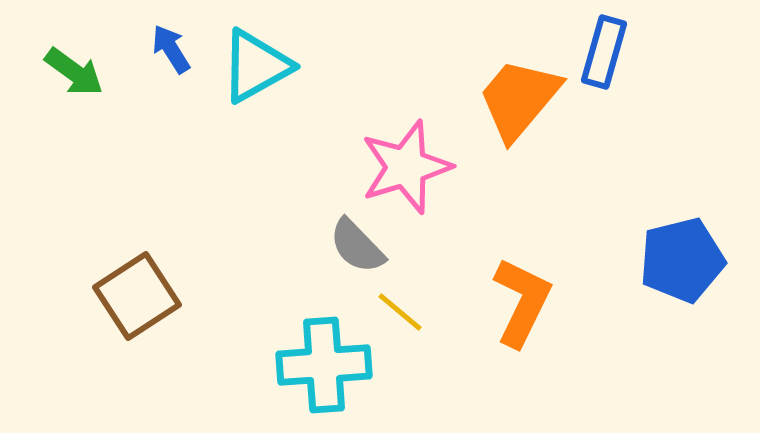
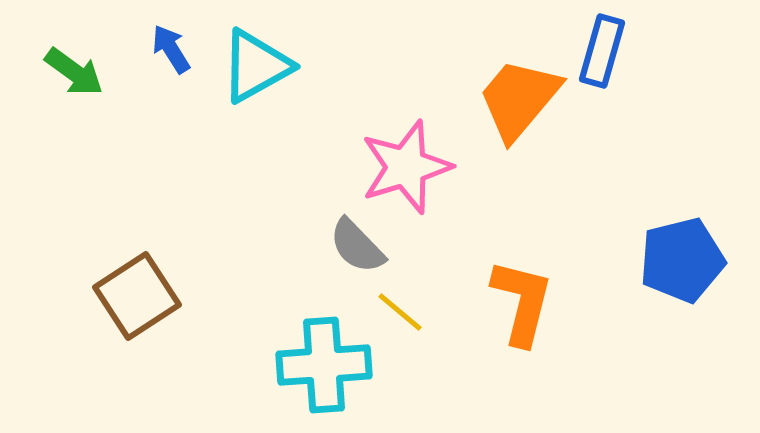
blue rectangle: moved 2 px left, 1 px up
orange L-shape: rotated 12 degrees counterclockwise
